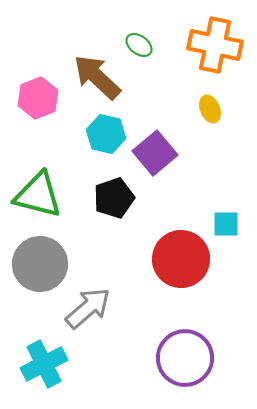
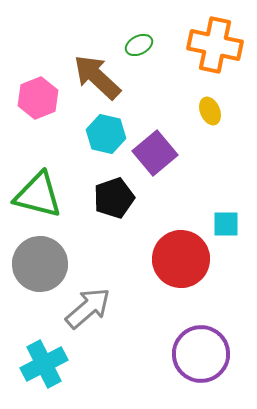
green ellipse: rotated 64 degrees counterclockwise
yellow ellipse: moved 2 px down
purple circle: moved 16 px right, 4 px up
